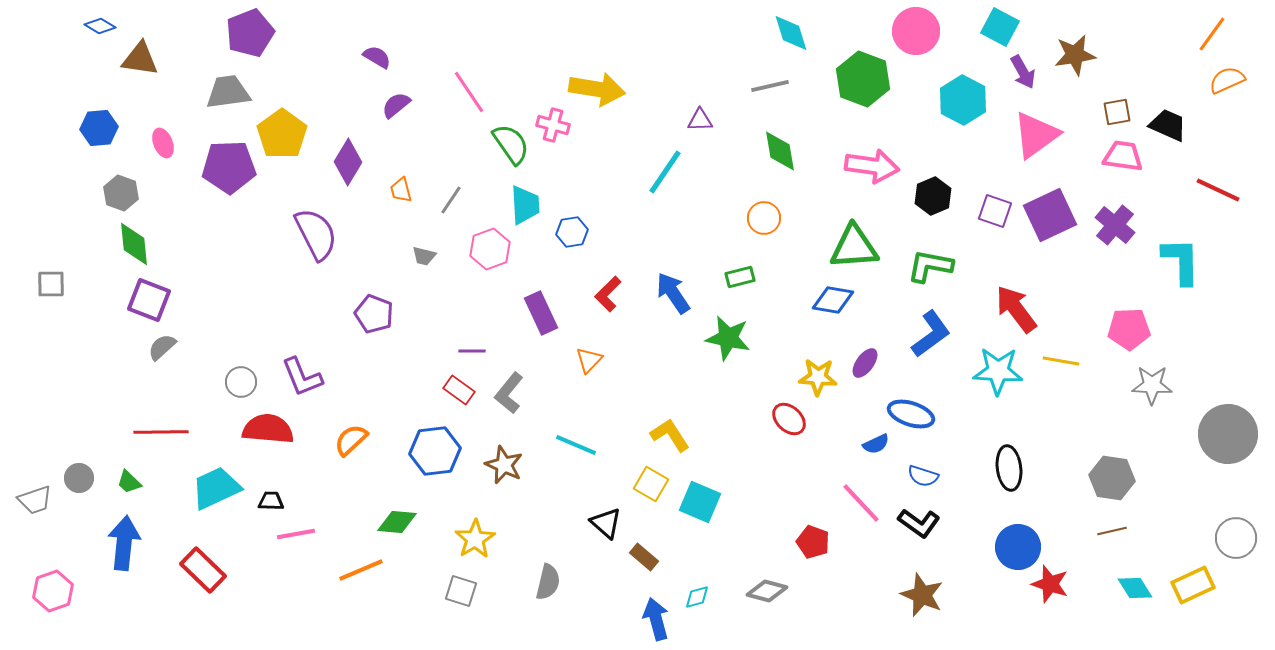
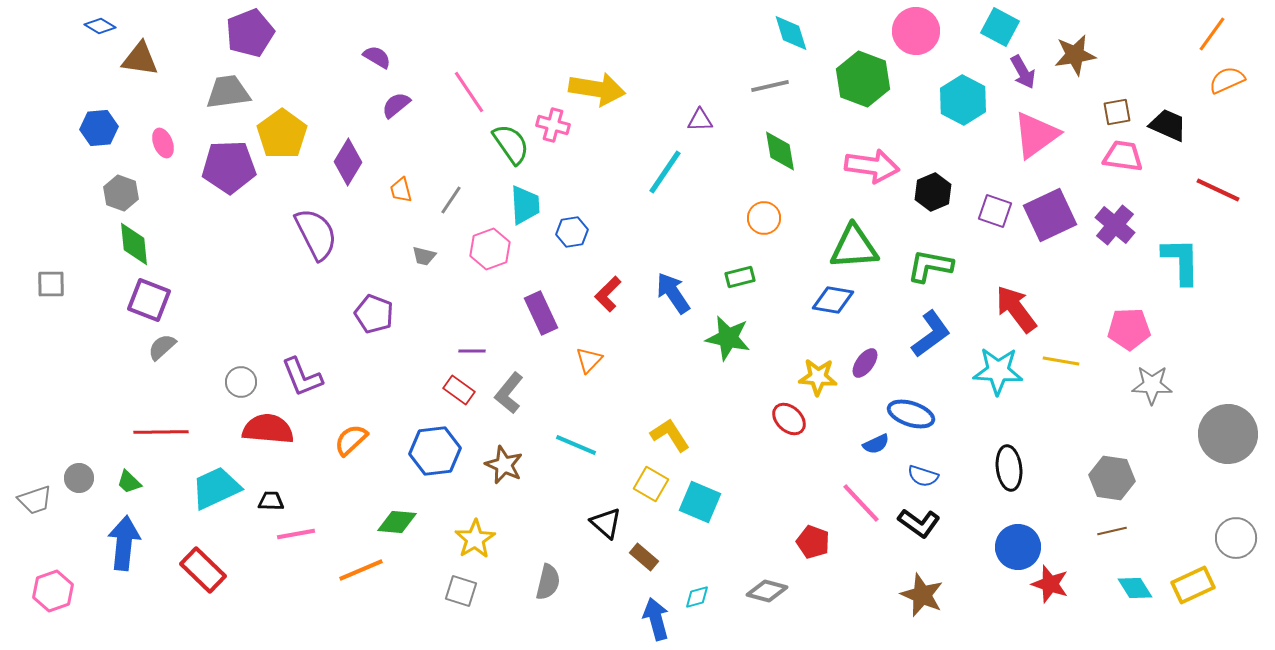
black hexagon at (933, 196): moved 4 px up
